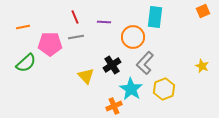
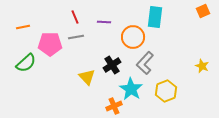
yellow triangle: moved 1 px right, 1 px down
yellow hexagon: moved 2 px right, 2 px down
